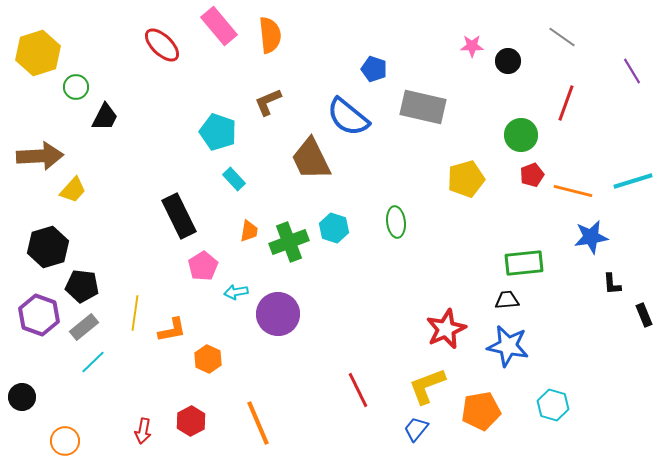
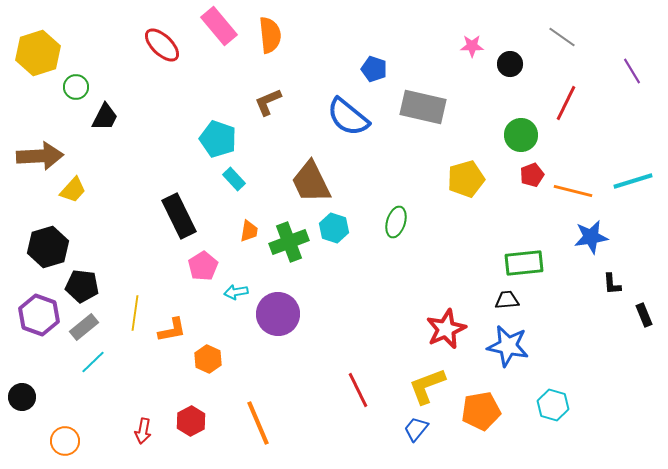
black circle at (508, 61): moved 2 px right, 3 px down
red line at (566, 103): rotated 6 degrees clockwise
cyan pentagon at (218, 132): moved 7 px down
brown trapezoid at (311, 159): moved 23 px down
green ellipse at (396, 222): rotated 24 degrees clockwise
